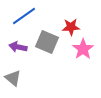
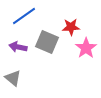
pink star: moved 3 px right, 1 px up
